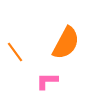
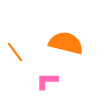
orange semicircle: rotated 104 degrees counterclockwise
